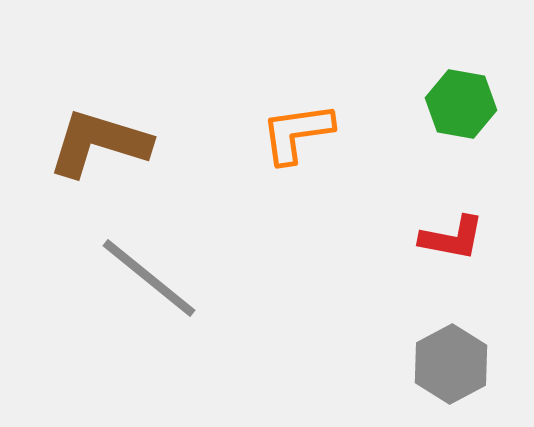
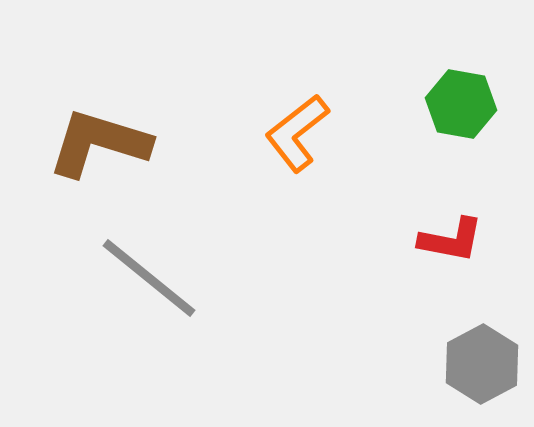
orange L-shape: rotated 30 degrees counterclockwise
red L-shape: moved 1 px left, 2 px down
gray hexagon: moved 31 px right
